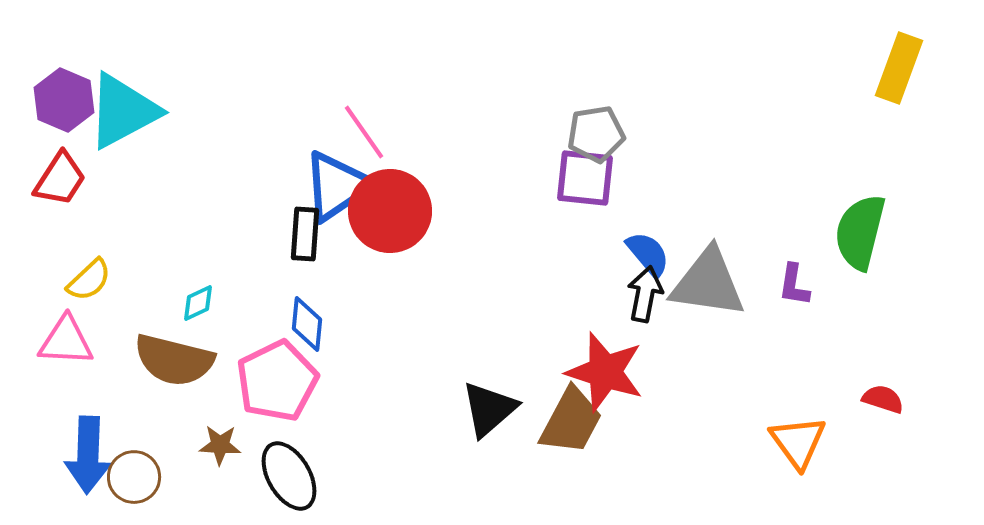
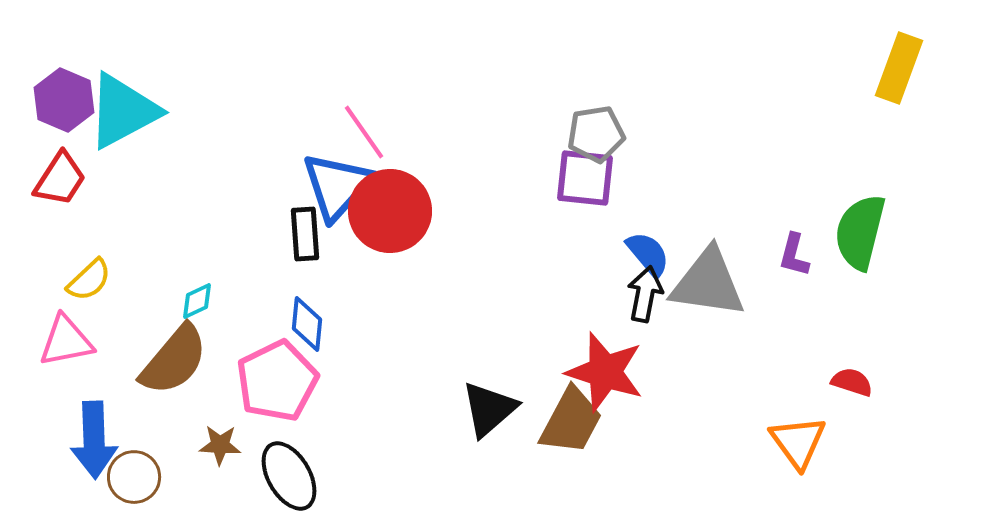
blue triangle: rotated 14 degrees counterclockwise
black rectangle: rotated 8 degrees counterclockwise
purple L-shape: moved 30 px up; rotated 6 degrees clockwise
cyan diamond: moved 1 px left, 2 px up
pink triangle: rotated 14 degrees counterclockwise
brown semicircle: rotated 64 degrees counterclockwise
red semicircle: moved 31 px left, 17 px up
blue arrow: moved 6 px right, 15 px up; rotated 4 degrees counterclockwise
